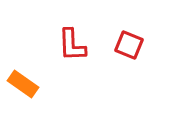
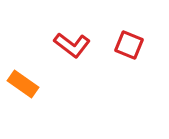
red L-shape: rotated 51 degrees counterclockwise
